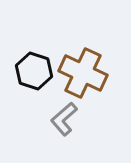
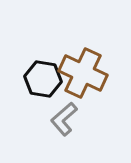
black hexagon: moved 9 px right, 8 px down; rotated 9 degrees counterclockwise
